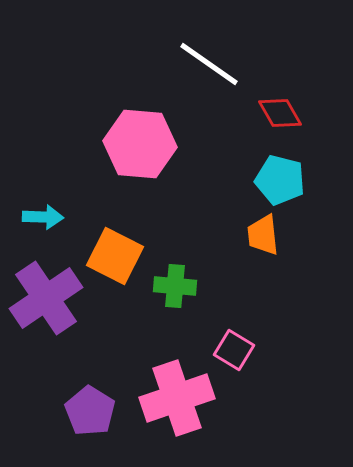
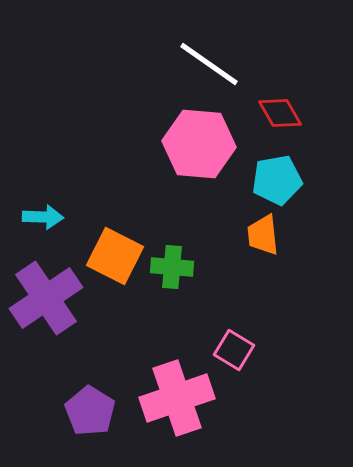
pink hexagon: moved 59 px right
cyan pentagon: moved 3 px left; rotated 24 degrees counterclockwise
green cross: moved 3 px left, 19 px up
